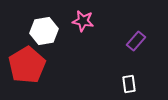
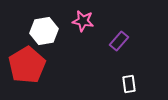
purple rectangle: moved 17 px left
